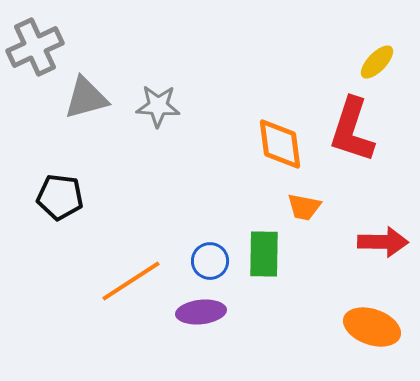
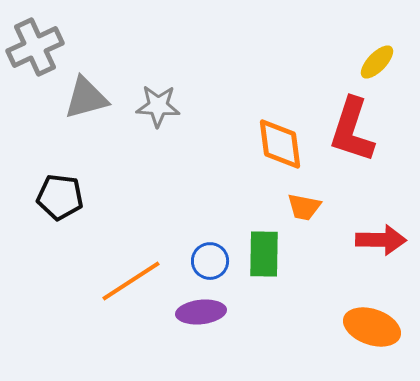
red arrow: moved 2 px left, 2 px up
